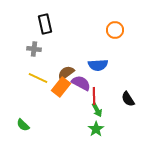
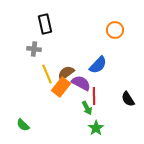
blue semicircle: rotated 42 degrees counterclockwise
yellow line: moved 9 px right, 4 px up; rotated 42 degrees clockwise
green arrow: moved 10 px left, 2 px up
green star: moved 1 px up
